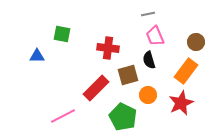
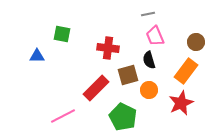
orange circle: moved 1 px right, 5 px up
